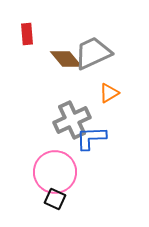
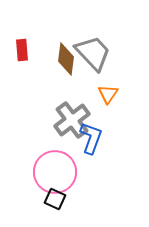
red rectangle: moved 5 px left, 16 px down
gray trapezoid: rotated 72 degrees clockwise
brown diamond: rotated 48 degrees clockwise
orange triangle: moved 1 px left, 1 px down; rotated 25 degrees counterclockwise
gray cross: rotated 12 degrees counterclockwise
blue L-shape: rotated 112 degrees clockwise
